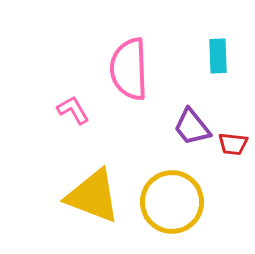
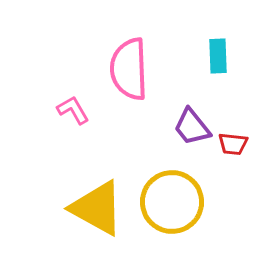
yellow triangle: moved 4 px right, 12 px down; rotated 8 degrees clockwise
